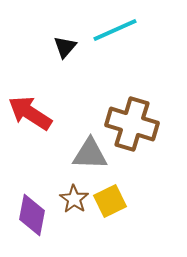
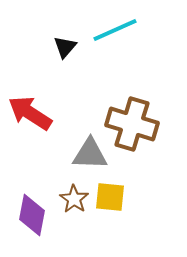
yellow square: moved 4 px up; rotated 32 degrees clockwise
